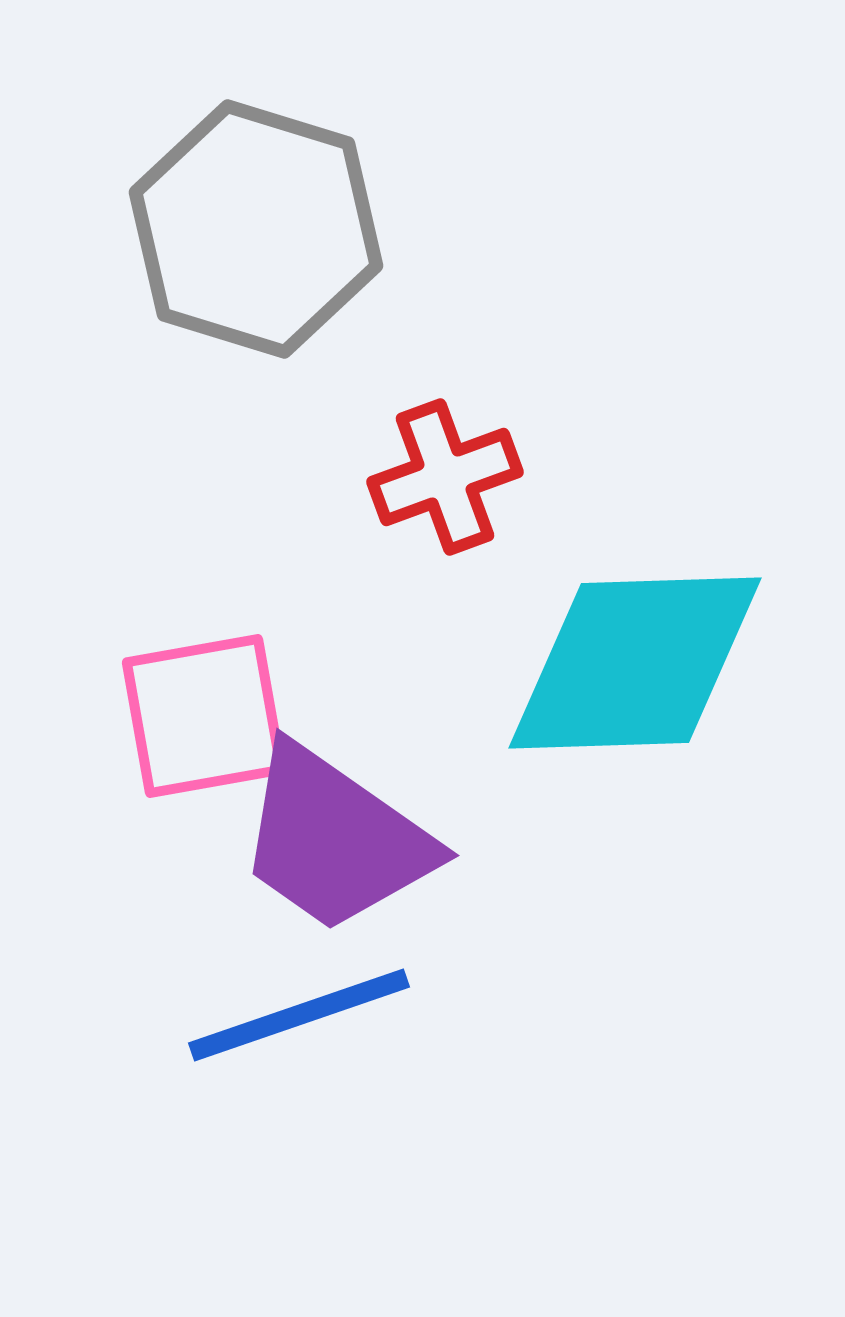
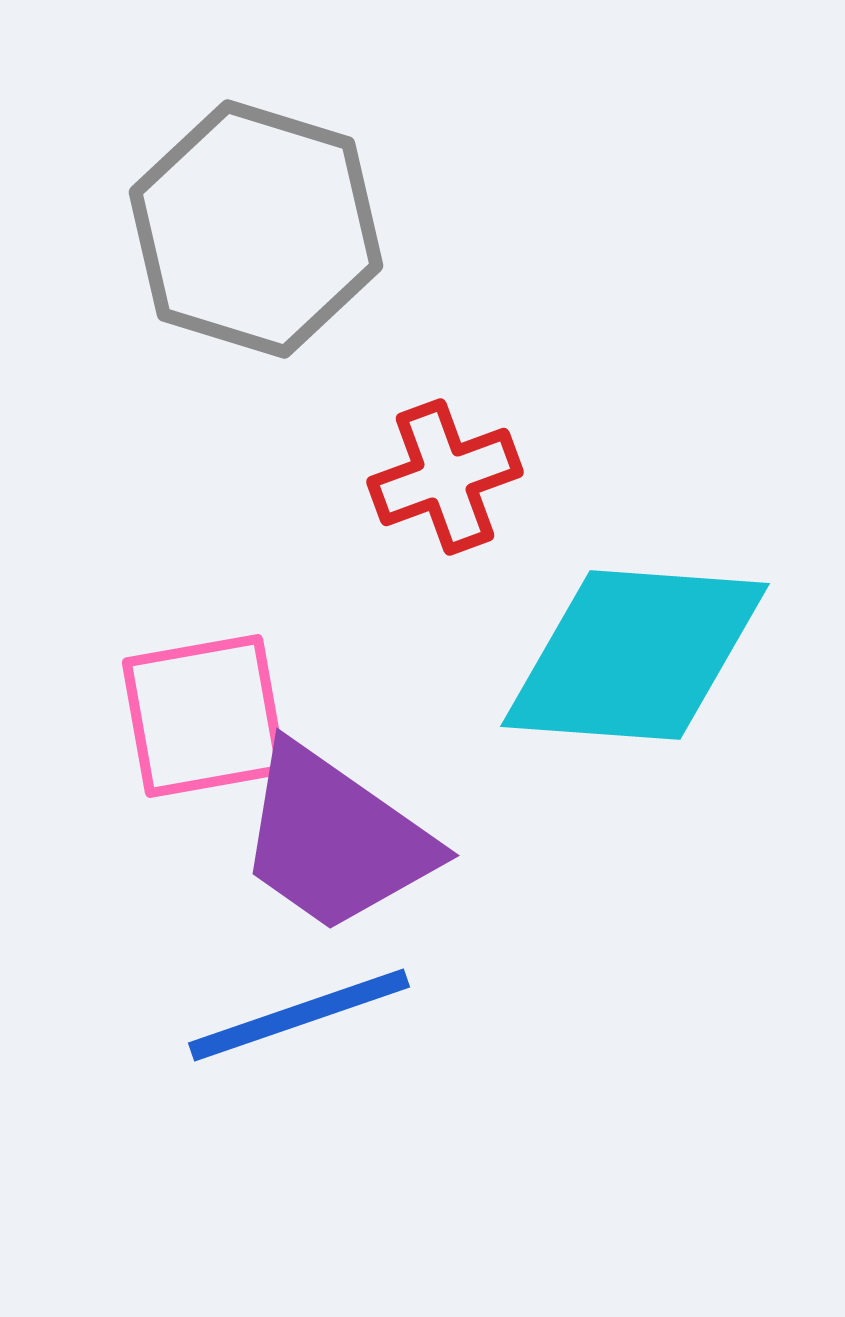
cyan diamond: moved 8 px up; rotated 6 degrees clockwise
